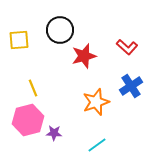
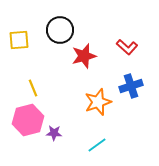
blue cross: rotated 15 degrees clockwise
orange star: moved 2 px right
